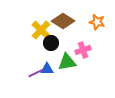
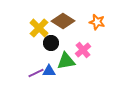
yellow cross: moved 2 px left, 2 px up
pink cross: rotated 21 degrees counterclockwise
green triangle: moved 1 px left, 1 px up
blue triangle: moved 2 px right, 2 px down
